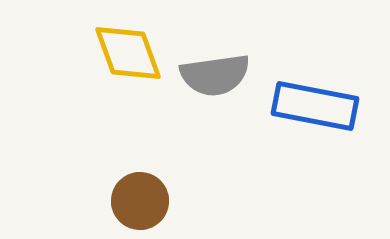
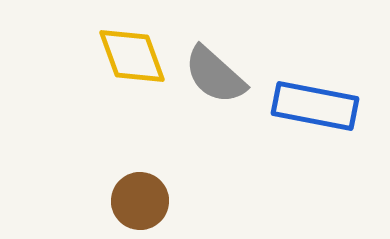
yellow diamond: moved 4 px right, 3 px down
gray semicircle: rotated 50 degrees clockwise
